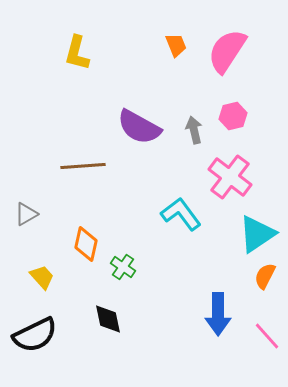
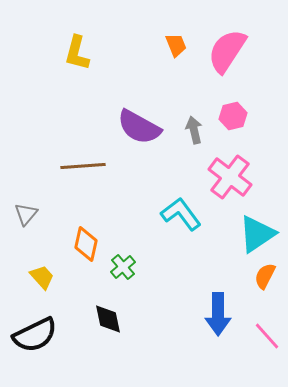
gray triangle: rotated 20 degrees counterclockwise
green cross: rotated 15 degrees clockwise
